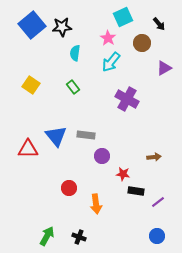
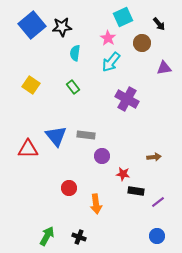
purple triangle: rotated 21 degrees clockwise
